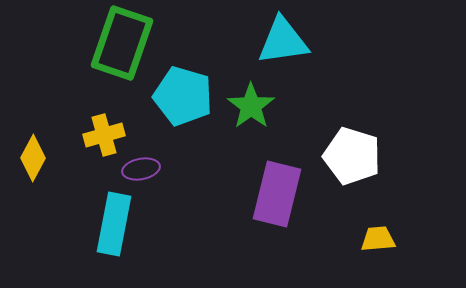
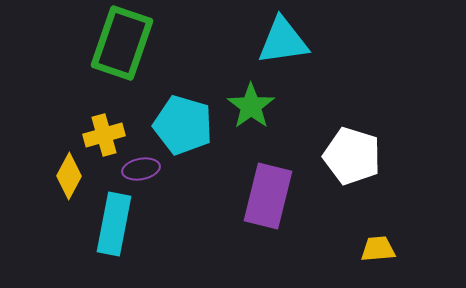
cyan pentagon: moved 29 px down
yellow diamond: moved 36 px right, 18 px down
purple rectangle: moved 9 px left, 2 px down
yellow trapezoid: moved 10 px down
